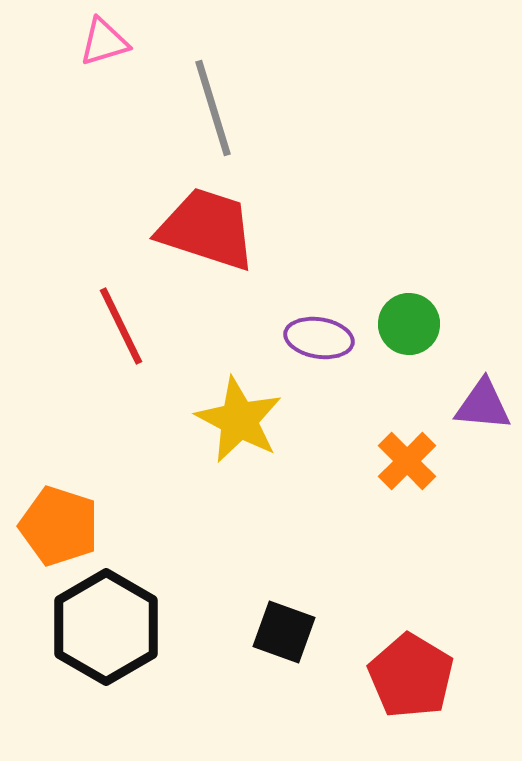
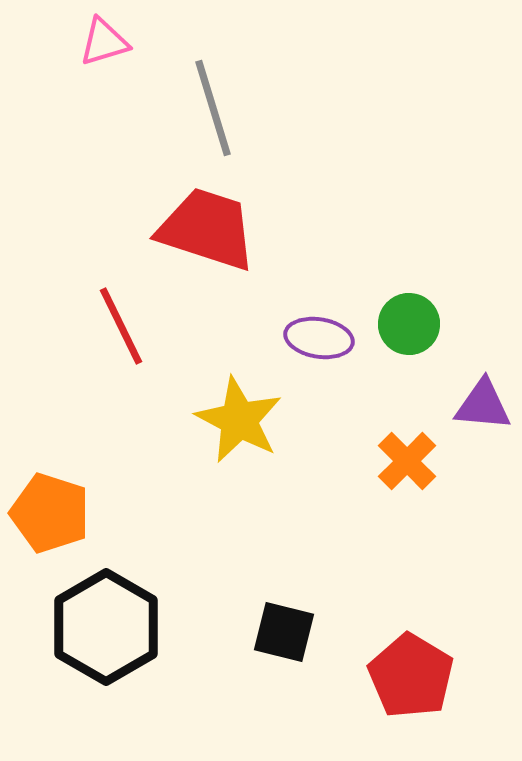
orange pentagon: moved 9 px left, 13 px up
black square: rotated 6 degrees counterclockwise
